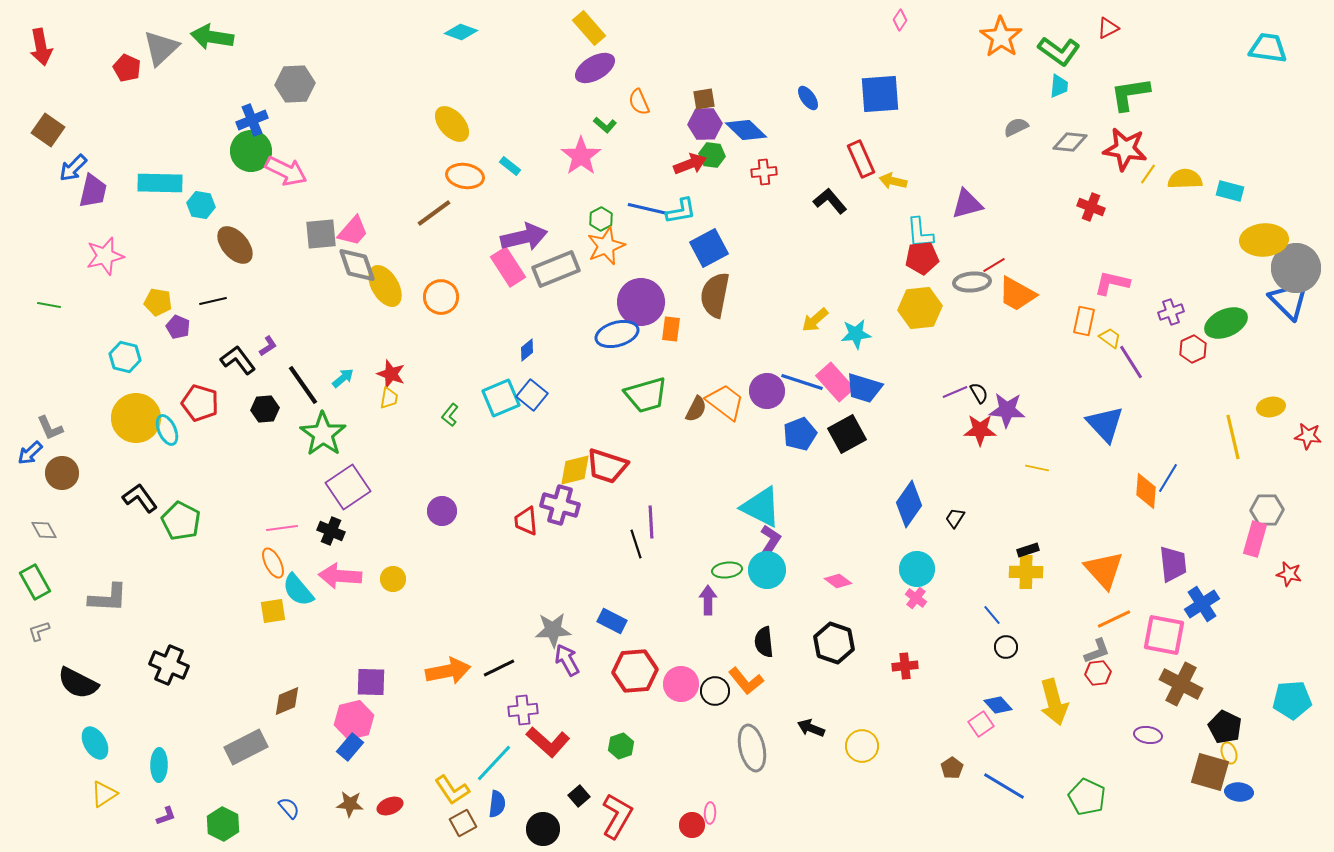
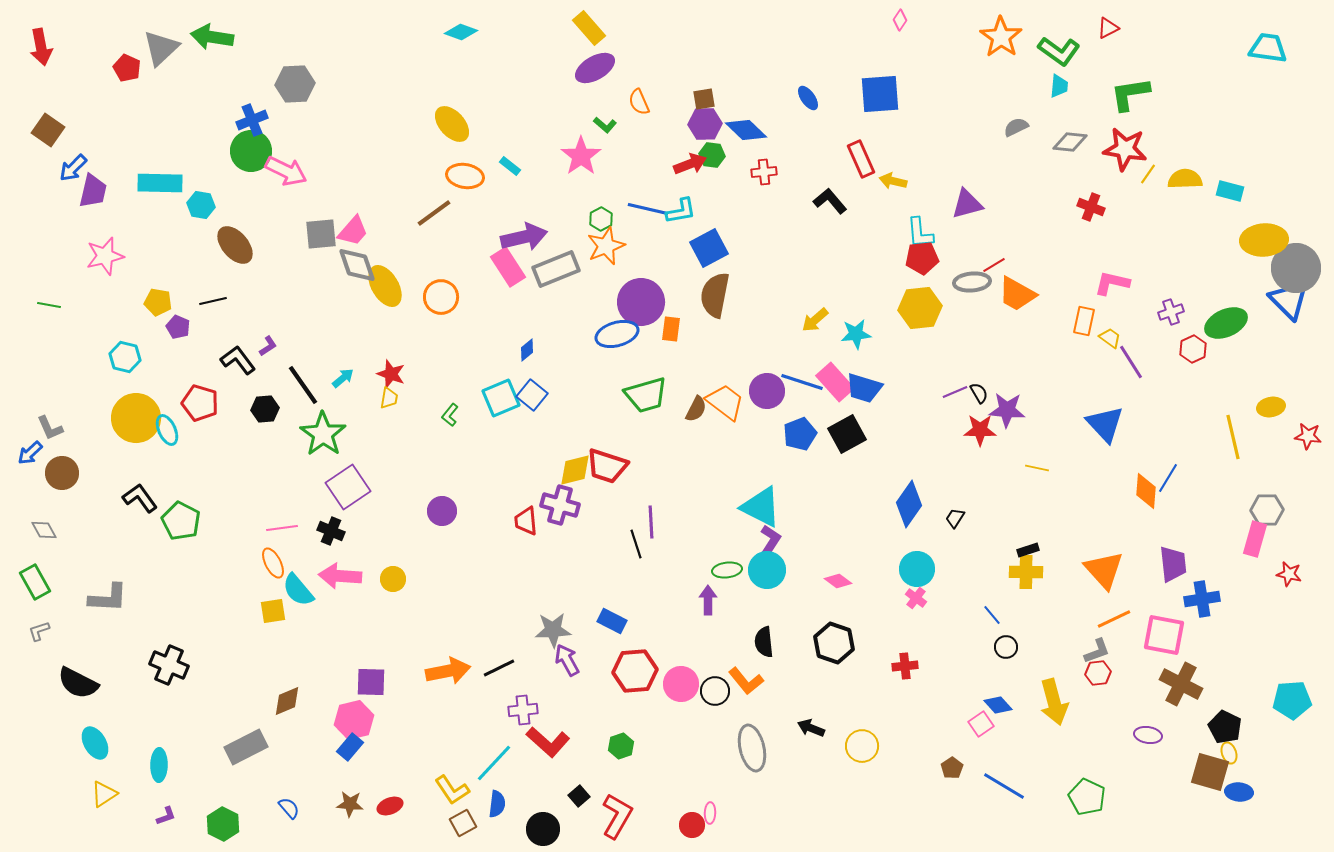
blue cross at (1202, 604): moved 5 px up; rotated 24 degrees clockwise
